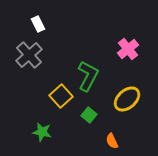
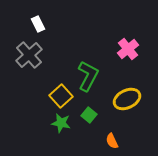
yellow ellipse: rotated 16 degrees clockwise
green star: moved 19 px right, 9 px up
